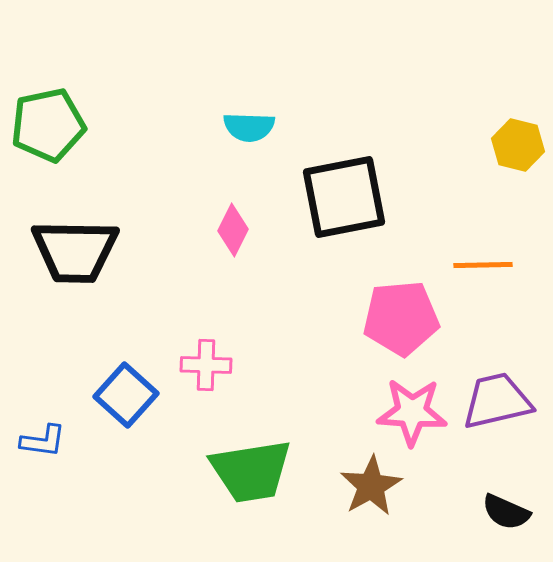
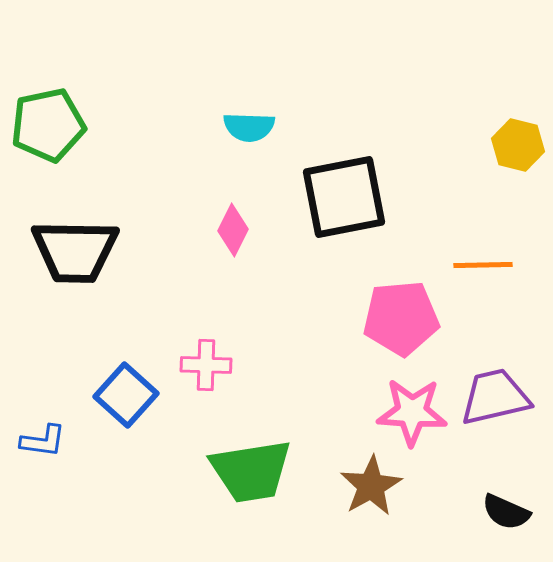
purple trapezoid: moved 2 px left, 4 px up
